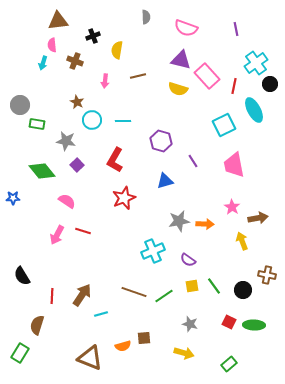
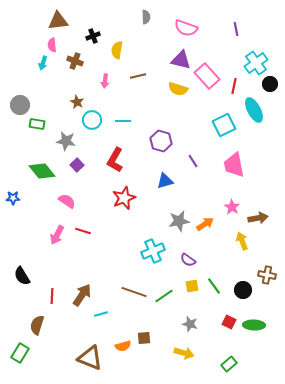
orange arrow at (205, 224): rotated 36 degrees counterclockwise
